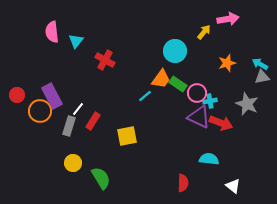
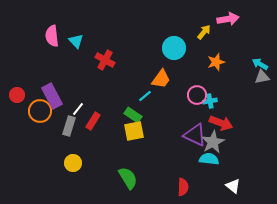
pink semicircle: moved 4 px down
cyan triangle: rotated 21 degrees counterclockwise
cyan circle: moved 1 px left, 3 px up
orange star: moved 11 px left, 1 px up
green rectangle: moved 45 px left, 31 px down
pink circle: moved 2 px down
gray star: moved 34 px left, 38 px down; rotated 20 degrees clockwise
purple triangle: moved 4 px left, 18 px down
yellow square: moved 7 px right, 5 px up
green semicircle: moved 27 px right
red semicircle: moved 4 px down
